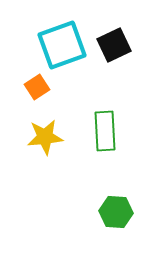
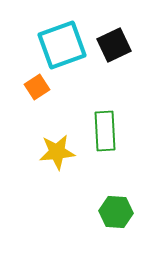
yellow star: moved 12 px right, 15 px down
